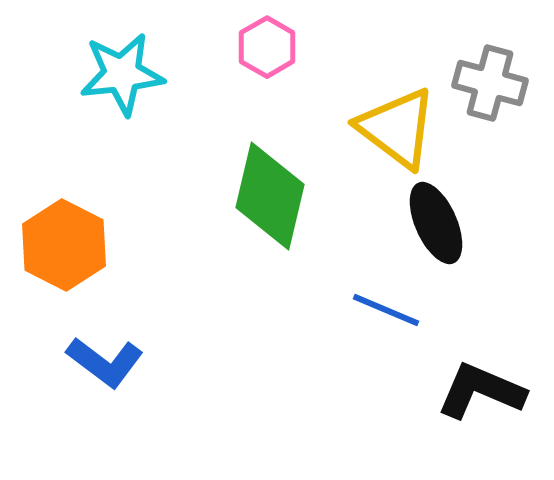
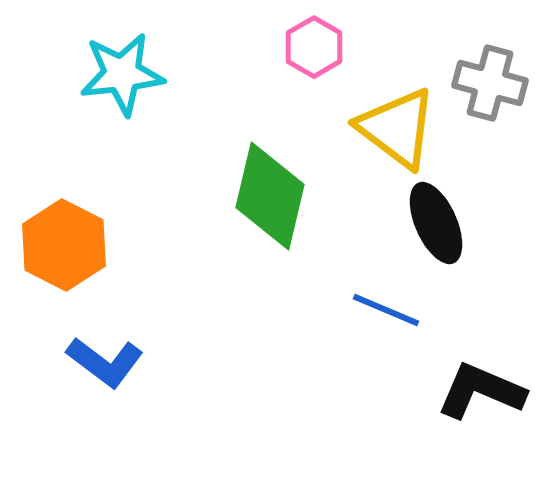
pink hexagon: moved 47 px right
